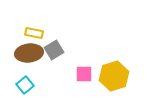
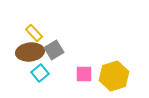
yellow rectangle: rotated 36 degrees clockwise
brown ellipse: moved 1 px right, 1 px up
cyan square: moved 15 px right, 12 px up
